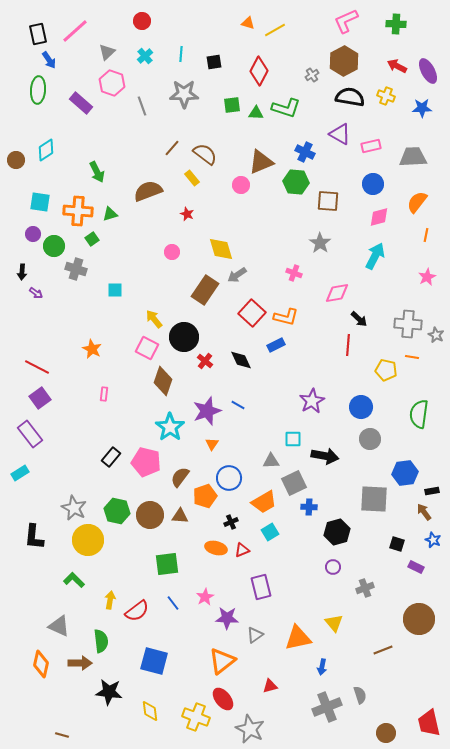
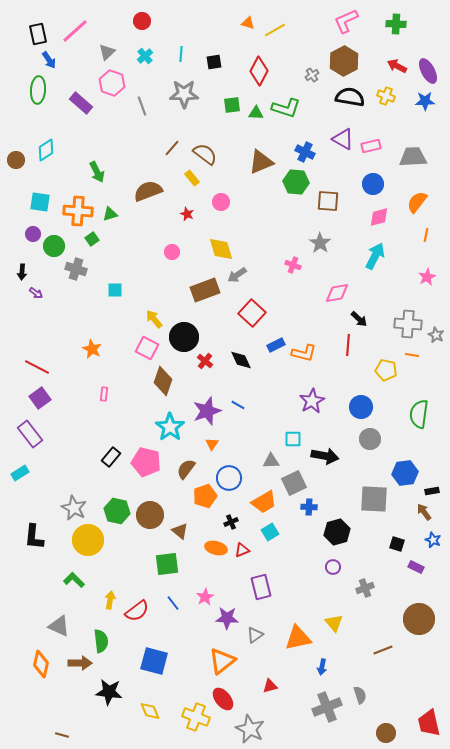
blue star at (422, 108): moved 3 px right, 7 px up
purple triangle at (340, 134): moved 3 px right, 5 px down
pink circle at (241, 185): moved 20 px left, 17 px down
pink cross at (294, 273): moved 1 px left, 8 px up
brown rectangle at (205, 290): rotated 36 degrees clockwise
orange L-shape at (286, 317): moved 18 px right, 36 px down
orange line at (412, 357): moved 2 px up
brown semicircle at (180, 477): moved 6 px right, 8 px up
brown triangle at (180, 516): moved 15 px down; rotated 36 degrees clockwise
yellow diamond at (150, 711): rotated 15 degrees counterclockwise
